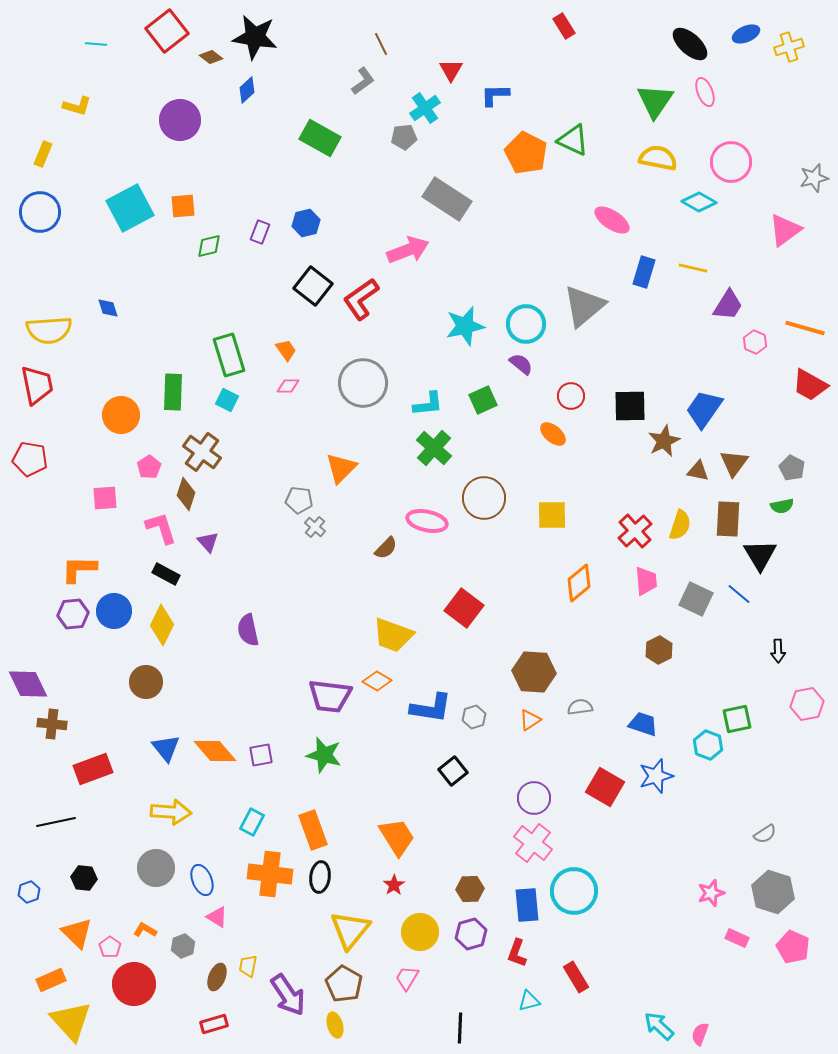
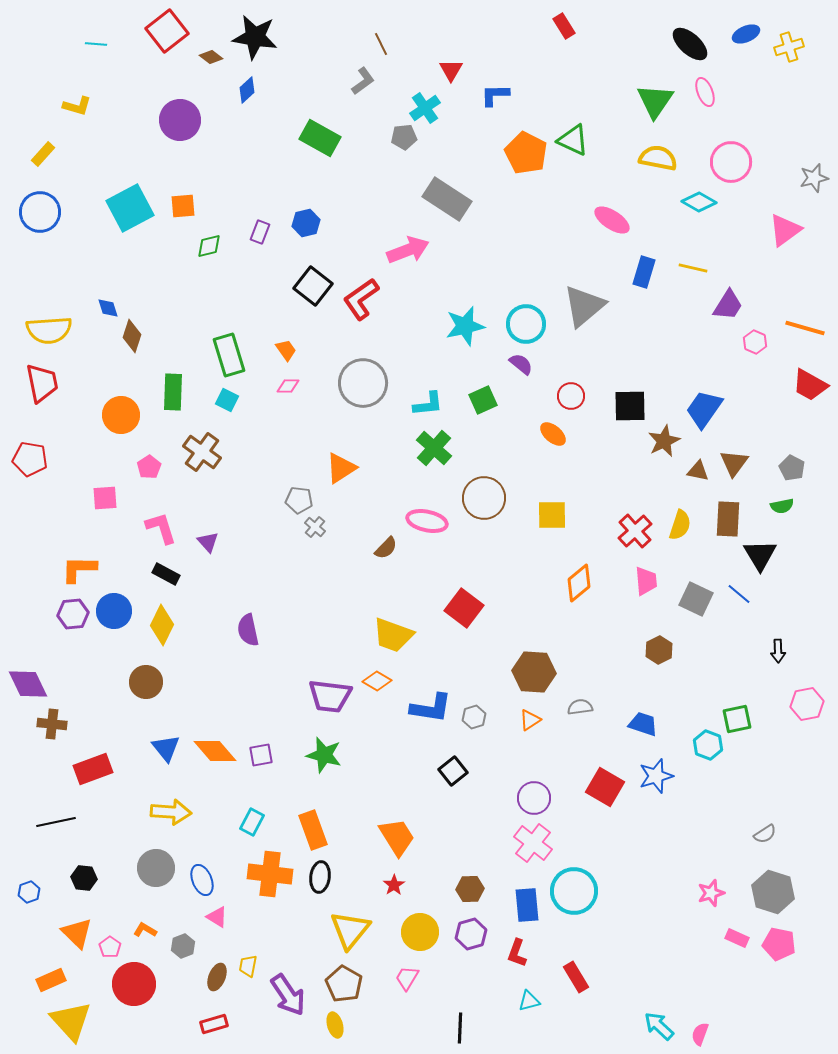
yellow rectangle at (43, 154): rotated 20 degrees clockwise
red trapezoid at (37, 385): moved 5 px right, 2 px up
orange triangle at (341, 468): rotated 12 degrees clockwise
brown diamond at (186, 494): moved 54 px left, 158 px up
pink pentagon at (793, 947): moved 14 px left, 3 px up; rotated 12 degrees counterclockwise
